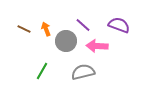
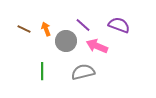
pink arrow: rotated 20 degrees clockwise
green line: rotated 30 degrees counterclockwise
